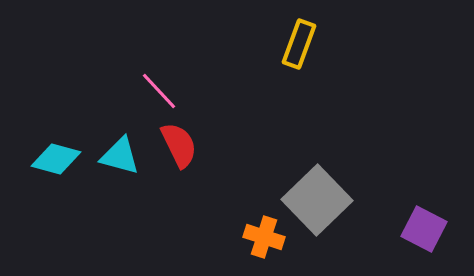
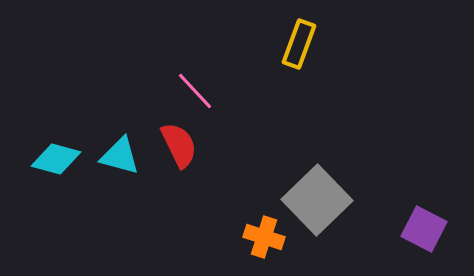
pink line: moved 36 px right
